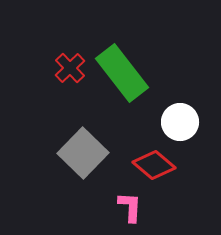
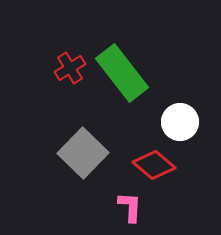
red cross: rotated 12 degrees clockwise
